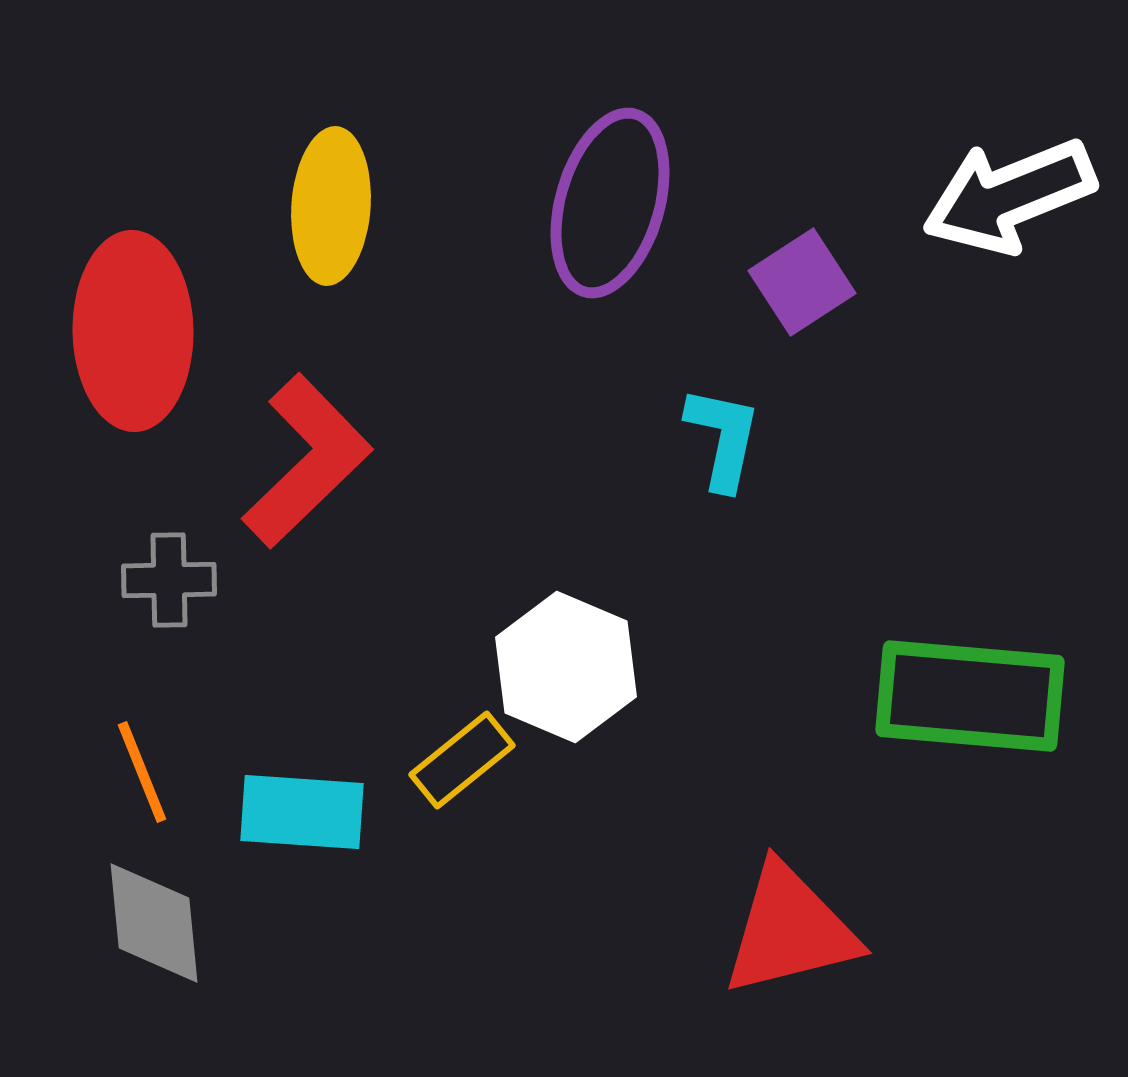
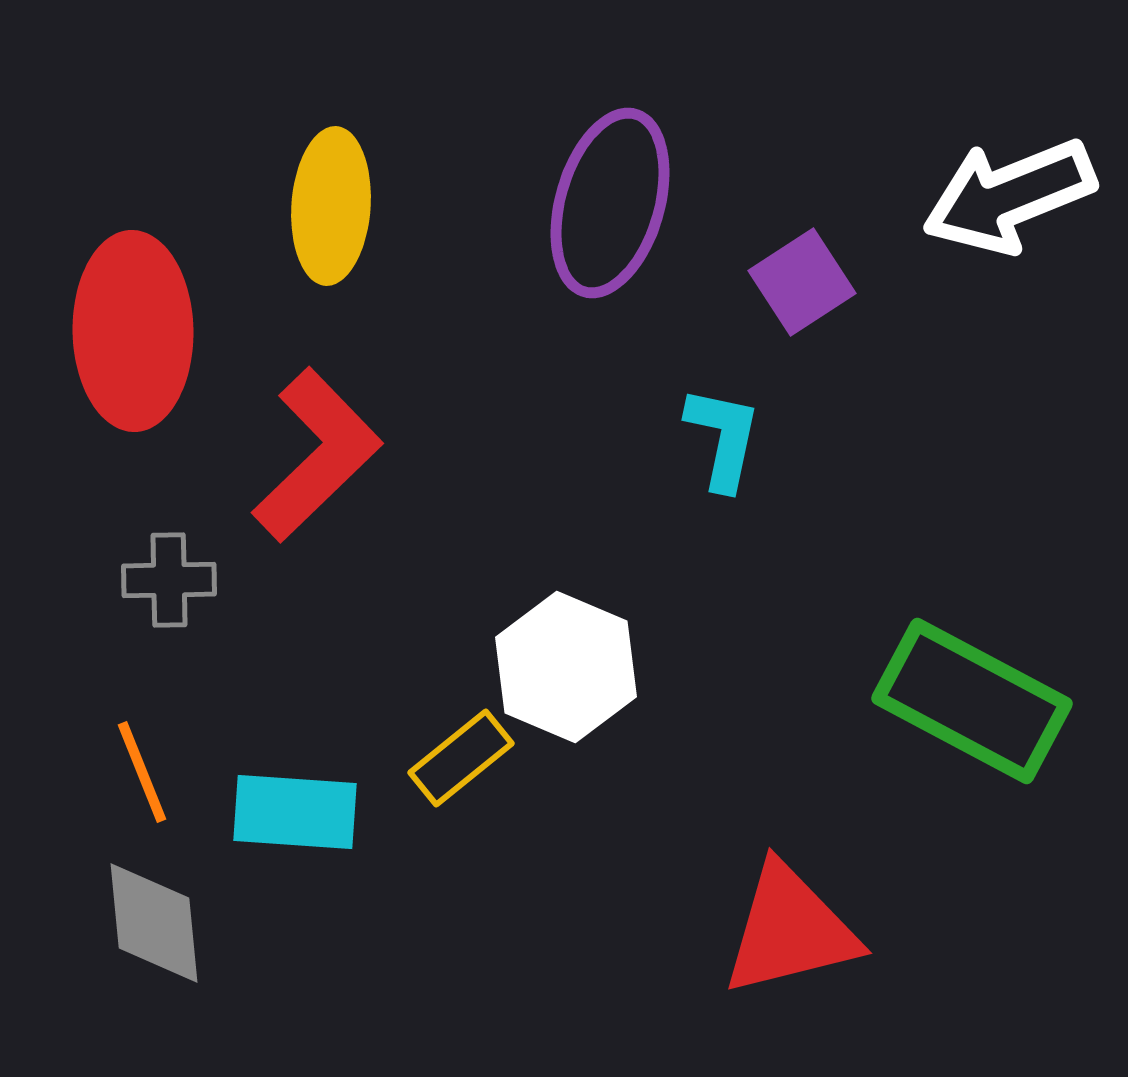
red L-shape: moved 10 px right, 6 px up
green rectangle: moved 2 px right, 5 px down; rotated 23 degrees clockwise
yellow rectangle: moved 1 px left, 2 px up
cyan rectangle: moved 7 px left
